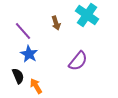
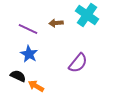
brown arrow: rotated 104 degrees clockwise
purple line: moved 5 px right, 2 px up; rotated 24 degrees counterclockwise
purple semicircle: moved 2 px down
black semicircle: rotated 42 degrees counterclockwise
orange arrow: rotated 28 degrees counterclockwise
